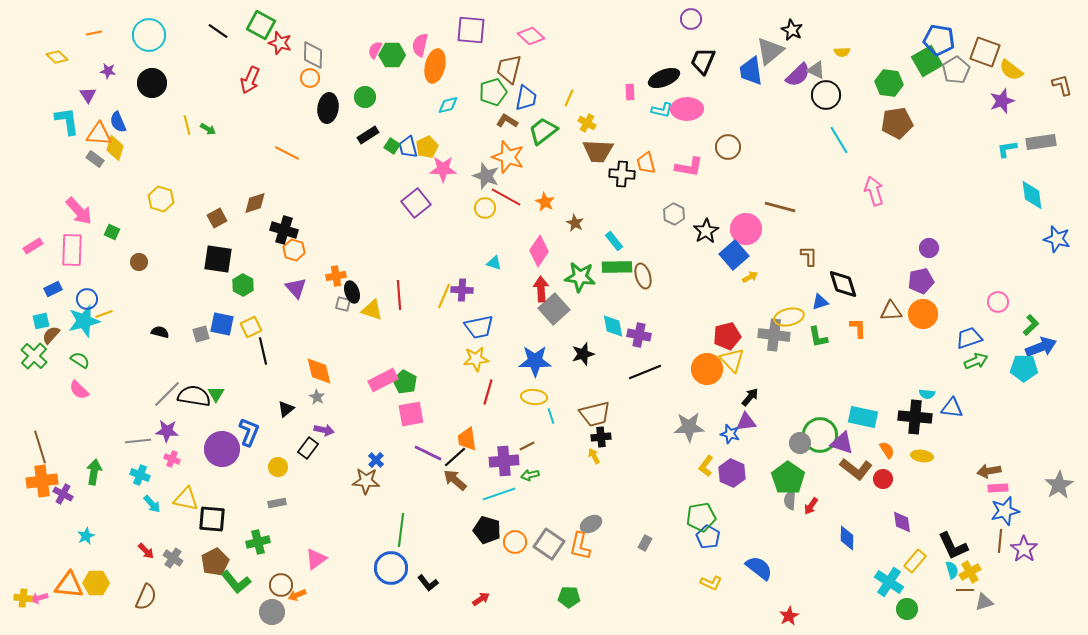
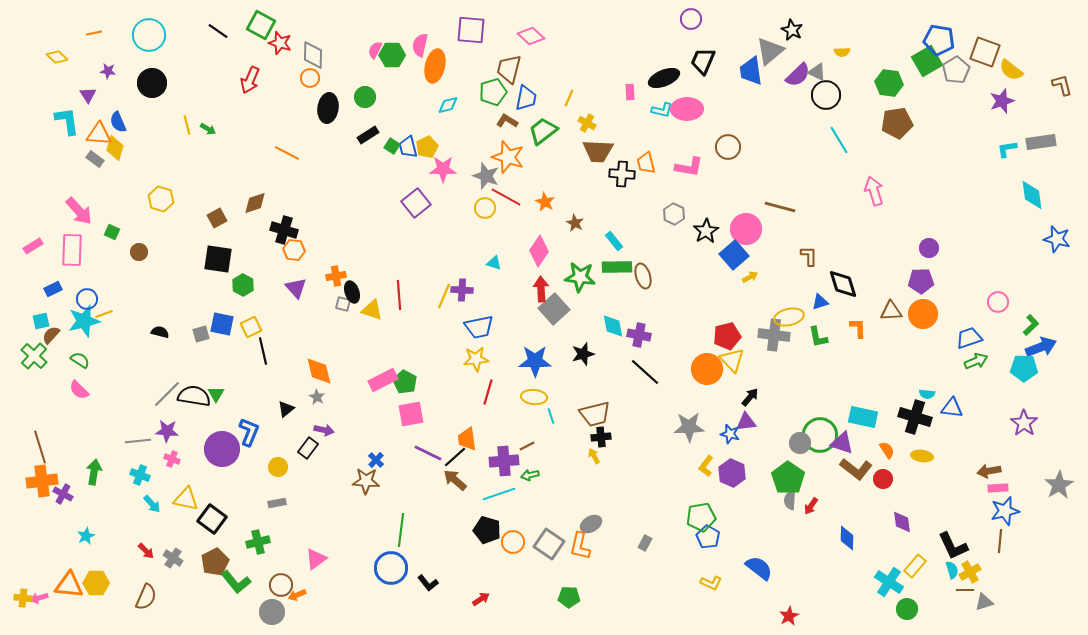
gray triangle at (816, 70): moved 1 px right, 2 px down
orange hexagon at (294, 250): rotated 10 degrees counterclockwise
brown circle at (139, 262): moved 10 px up
purple pentagon at (921, 281): rotated 10 degrees clockwise
black line at (645, 372): rotated 64 degrees clockwise
black cross at (915, 417): rotated 12 degrees clockwise
black square at (212, 519): rotated 32 degrees clockwise
orange circle at (515, 542): moved 2 px left
purple star at (1024, 549): moved 126 px up
yellow rectangle at (915, 561): moved 5 px down
